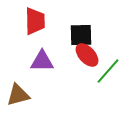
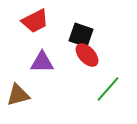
red trapezoid: rotated 64 degrees clockwise
black square: rotated 20 degrees clockwise
purple triangle: moved 1 px down
green line: moved 18 px down
